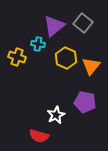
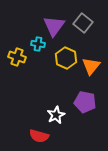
purple triangle: rotated 15 degrees counterclockwise
